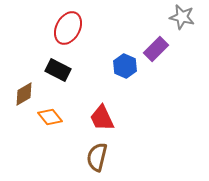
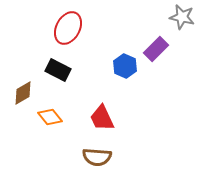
brown diamond: moved 1 px left, 1 px up
brown semicircle: rotated 100 degrees counterclockwise
